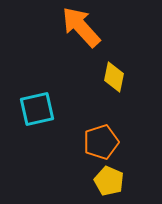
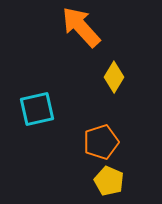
yellow diamond: rotated 20 degrees clockwise
